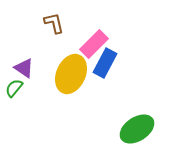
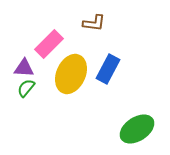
brown L-shape: moved 40 px right; rotated 110 degrees clockwise
pink rectangle: moved 45 px left
blue rectangle: moved 3 px right, 6 px down
purple triangle: rotated 30 degrees counterclockwise
green semicircle: moved 12 px right
